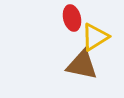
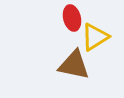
brown triangle: moved 8 px left
